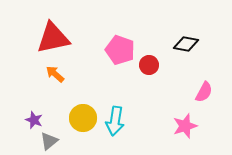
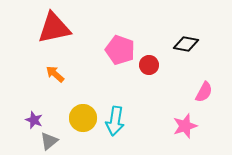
red triangle: moved 1 px right, 10 px up
